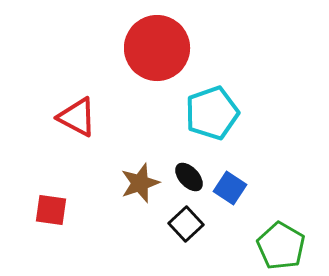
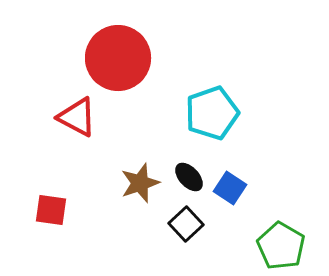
red circle: moved 39 px left, 10 px down
